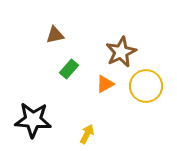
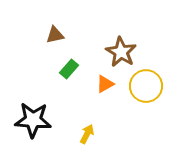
brown star: rotated 16 degrees counterclockwise
